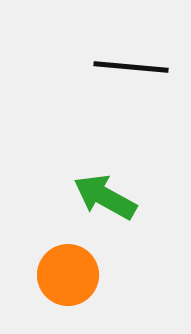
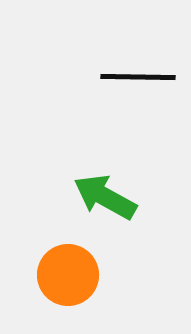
black line: moved 7 px right, 10 px down; rotated 4 degrees counterclockwise
